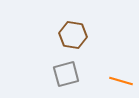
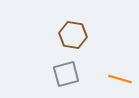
orange line: moved 1 px left, 2 px up
